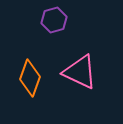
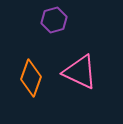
orange diamond: moved 1 px right
